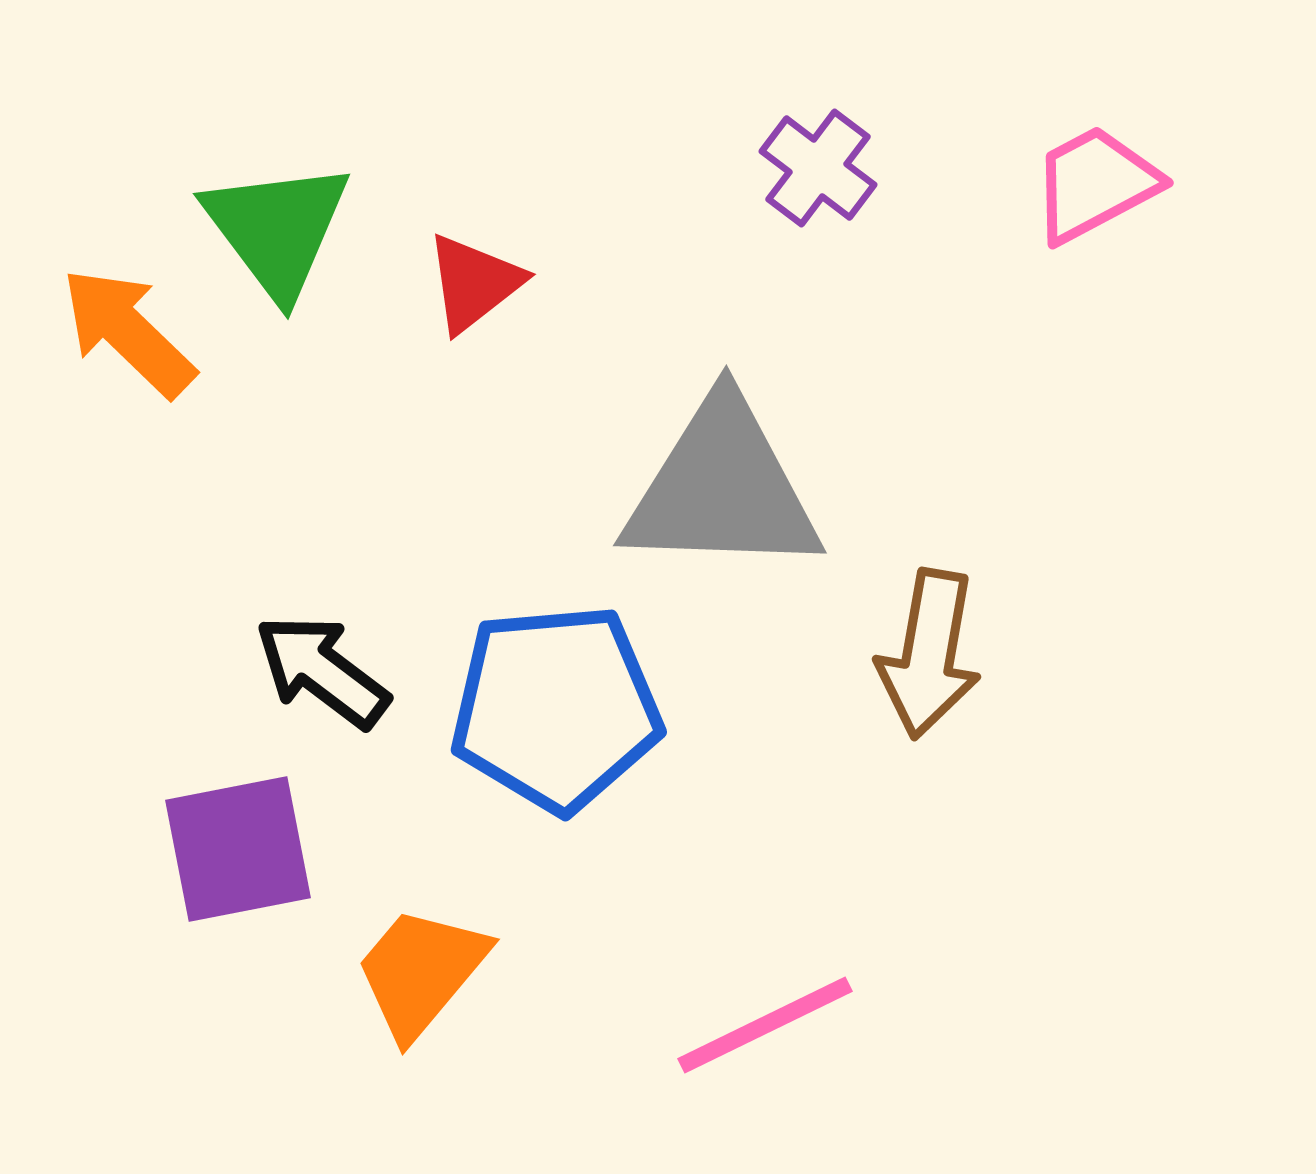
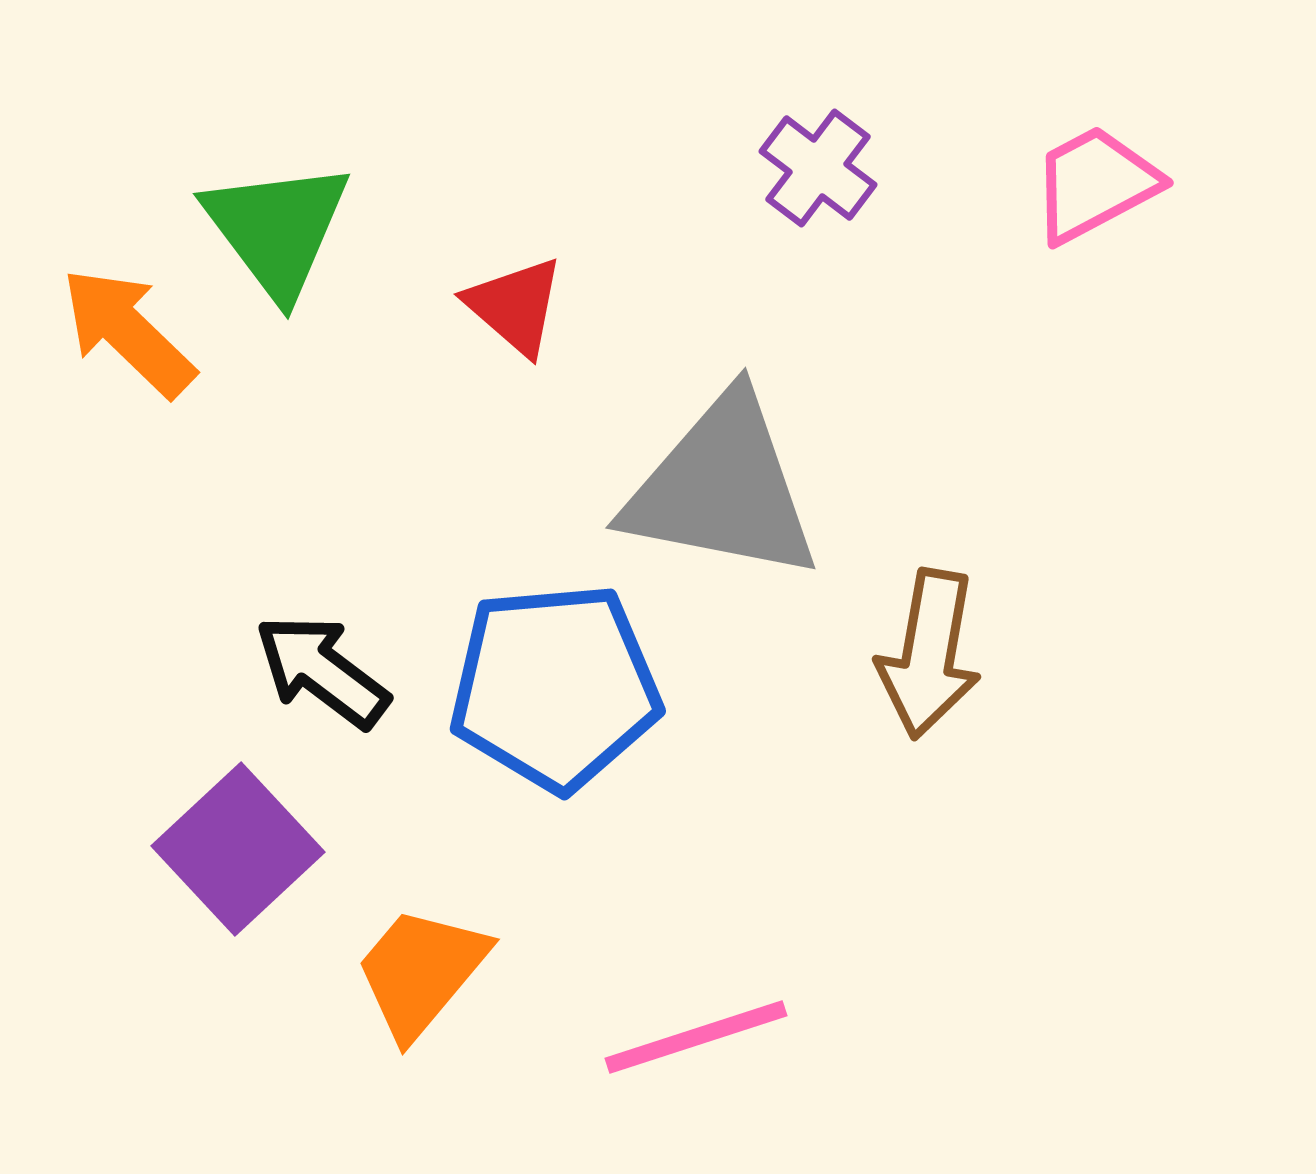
red triangle: moved 41 px right, 23 px down; rotated 41 degrees counterclockwise
gray triangle: rotated 9 degrees clockwise
blue pentagon: moved 1 px left, 21 px up
purple square: rotated 32 degrees counterclockwise
pink line: moved 69 px left, 12 px down; rotated 8 degrees clockwise
